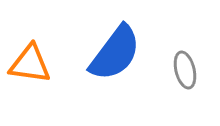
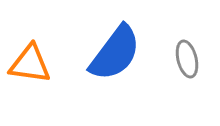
gray ellipse: moved 2 px right, 11 px up
